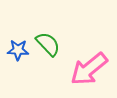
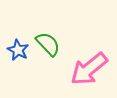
blue star: rotated 25 degrees clockwise
